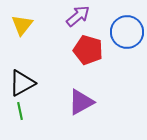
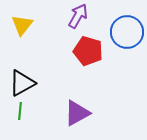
purple arrow: rotated 20 degrees counterclockwise
red pentagon: moved 1 px down
purple triangle: moved 4 px left, 11 px down
green line: rotated 18 degrees clockwise
